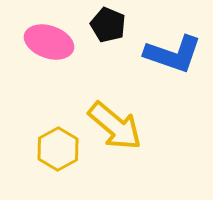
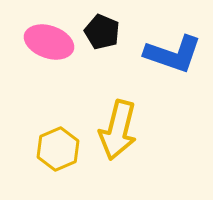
black pentagon: moved 6 px left, 7 px down
yellow arrow: moved 3 px right, 4 px down; rotated 64 degrees clockwise
yellow hexagon: rotated 6 degrees clockwise
